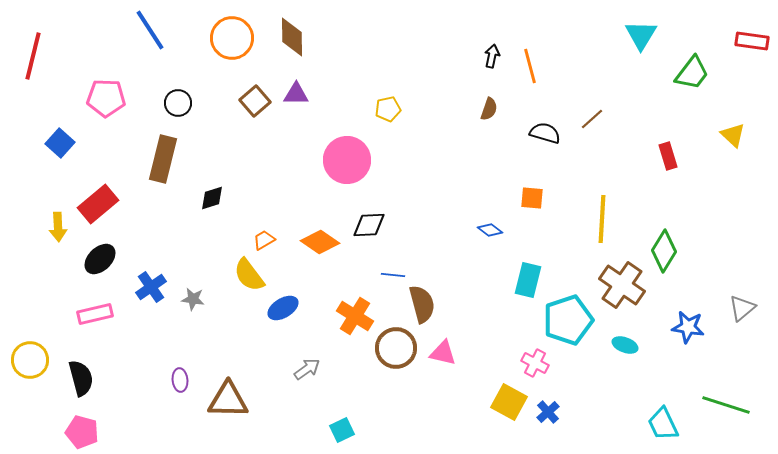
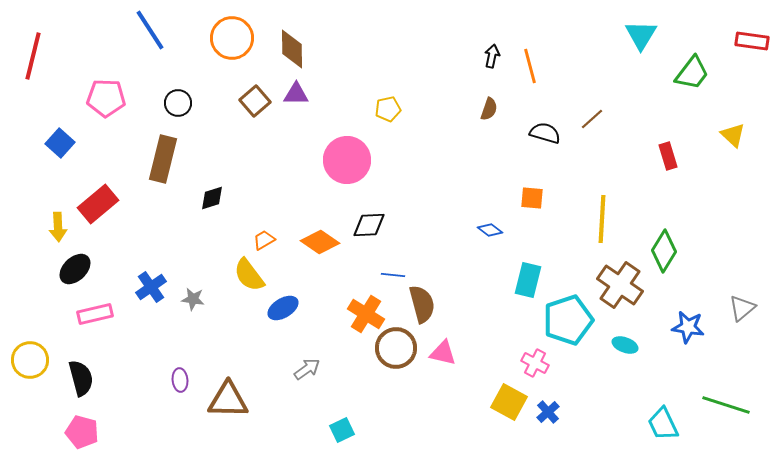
brown diamond at (292, 37): moved 12 px down
black ellipse at (100, 259): moved 25 px left, 10 px down
brown cross at (622, 285): moved 2 px left
orange cross at (355, 316): moved 11 px right, 2 px up
